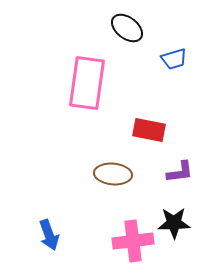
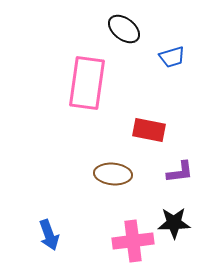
black ellipse: moved 3 px left, 1 px down
blue trapezoid: moved 2 px left, 2 px up
